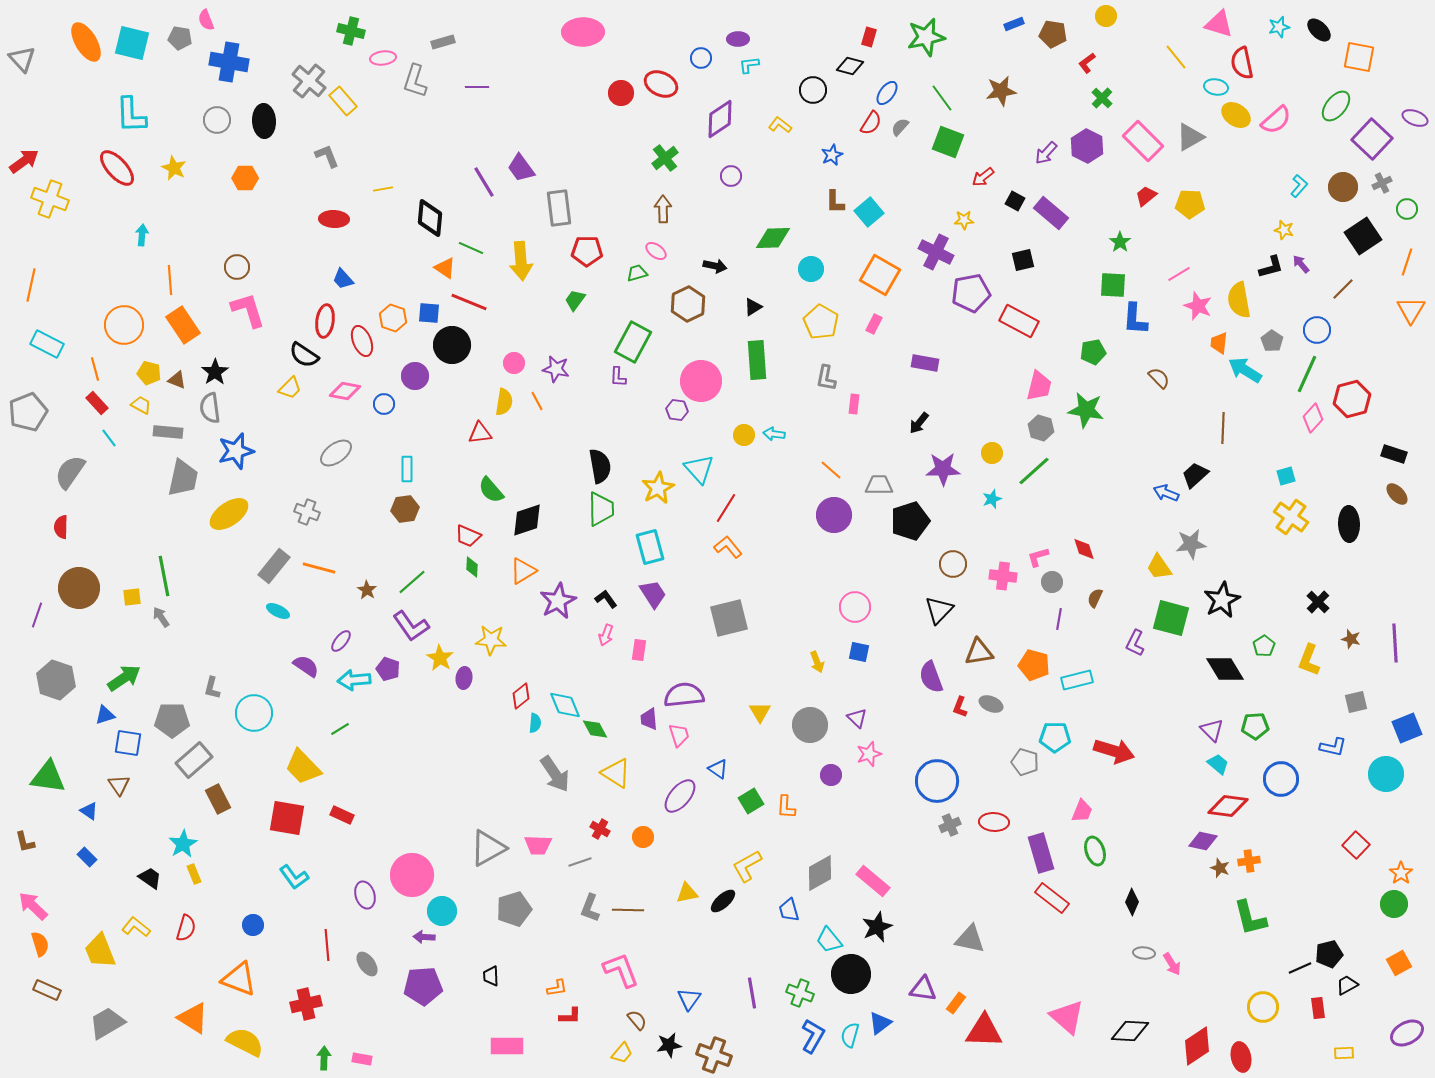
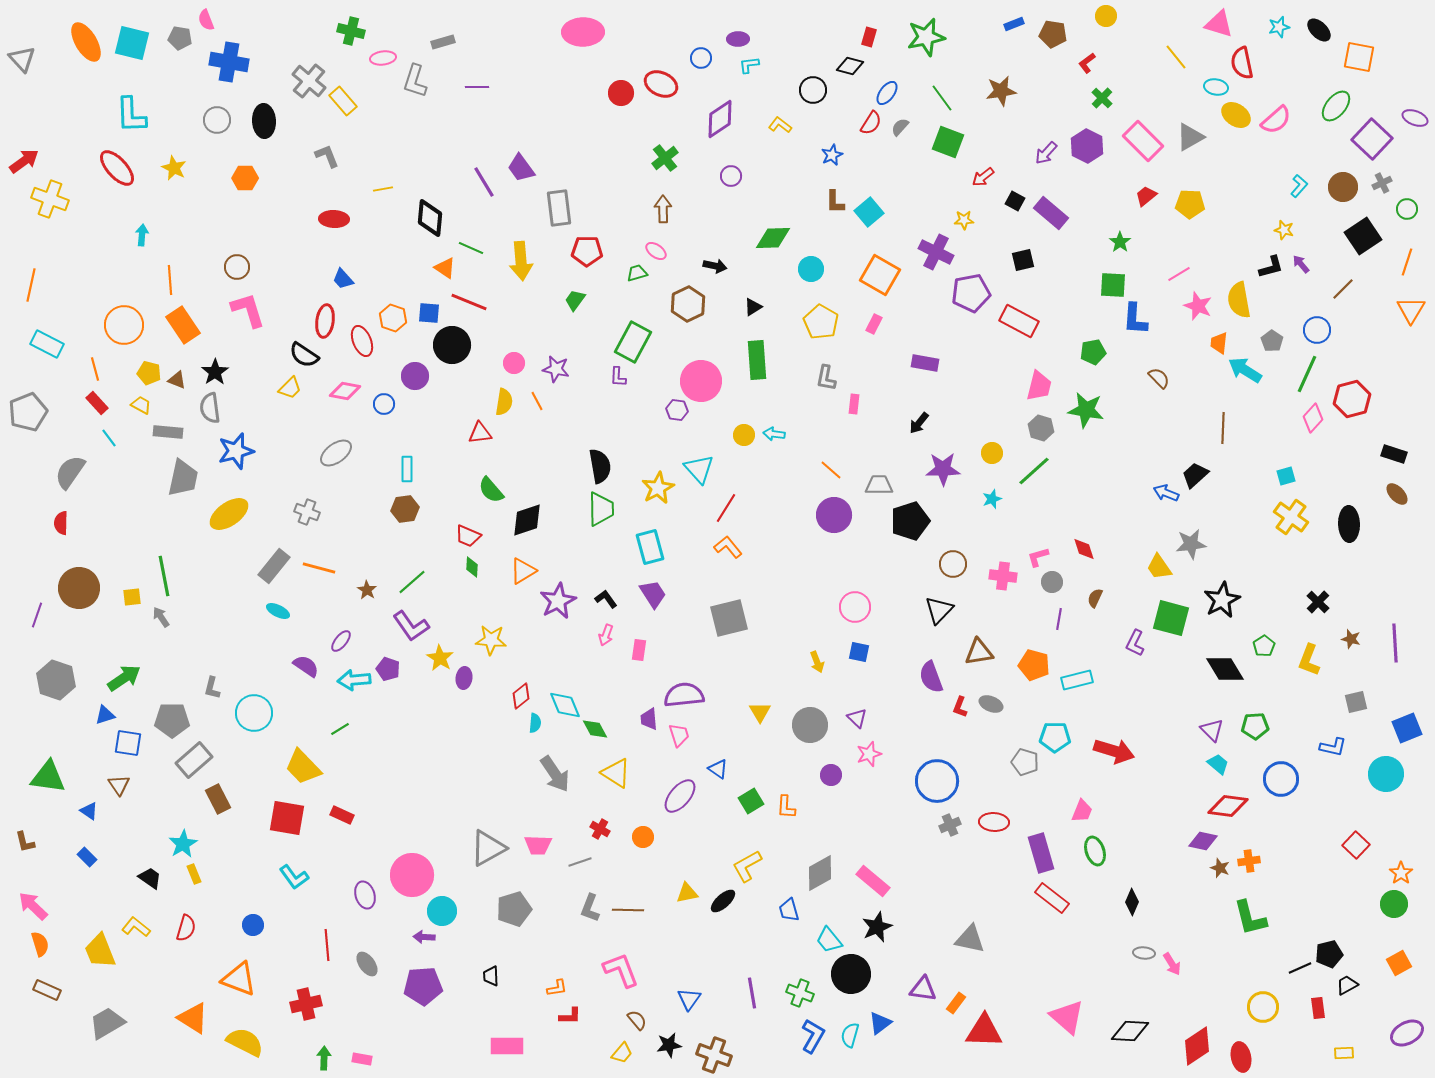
red semicircle at (61, 527): moved 4 px up
